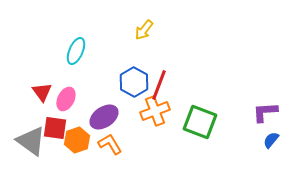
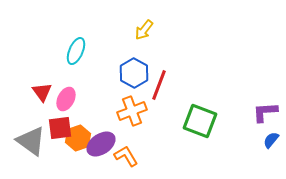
blue hexagon: moved 9 px up
orange cross: moved 23 px left
purple ellipse: moved 3 px left, 27 px down
green square: moved 1 px up
red square: moved 5 px right; rotated 15 degrees counterclockwise
orange hexagon: moved 1 px right, 2 px up
orange L-shape: moved 16 px right, 12 px down
